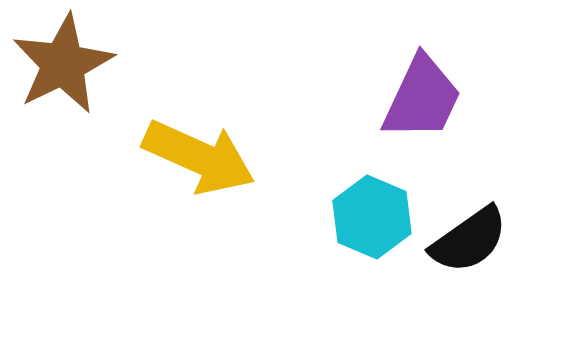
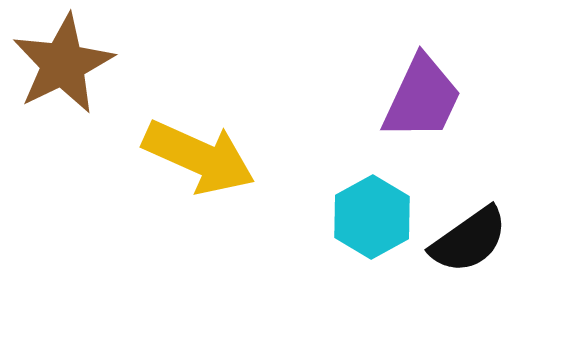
cyan hexagon: rotated 8 degrees clockwise
